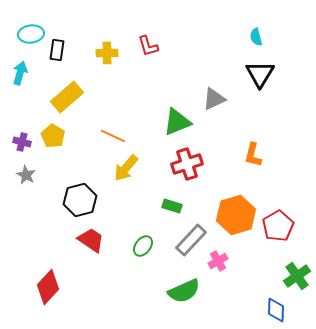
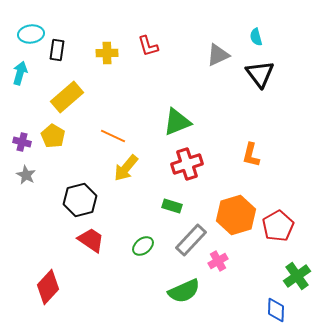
black triangle: rotated 8 degrees counterclockwise
gray triangle: moved 4 px right, 44 px up
orange L-shape: moved 2 px left
green ellipse: rotated 15 degrees clockwise
